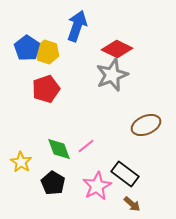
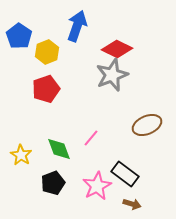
blue pentagon: moved 8 px left, 12 px up
yellow hexagon: rotated 20 degrees clockwise
brown ellipse: moved 1 px right
pink line: moved 5 px right, 8 px up; rotated 12 degrees counterclockwise
yellow star: moved 7 px up
black pentagon: rotated 20 degrees clockwise
brown arrow: rotated 24 degrees counterclockwise
